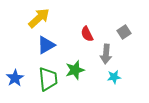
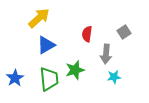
red semicircle: rotated 35 degrees clockwise
green trapezoid: moved 1 px right
